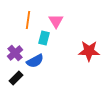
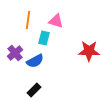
pink triangle: rotated 42 degrees counterclockwise
black rectangle: moved 18 px right, 12 px down
